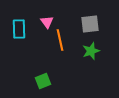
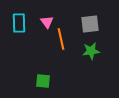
cyan rectangle: moved 6 px up
orange line: moved 1 px right, 1 px up
green star: rotated 12 degrees clockwise
green square: rotated 28 degrees clockwise
